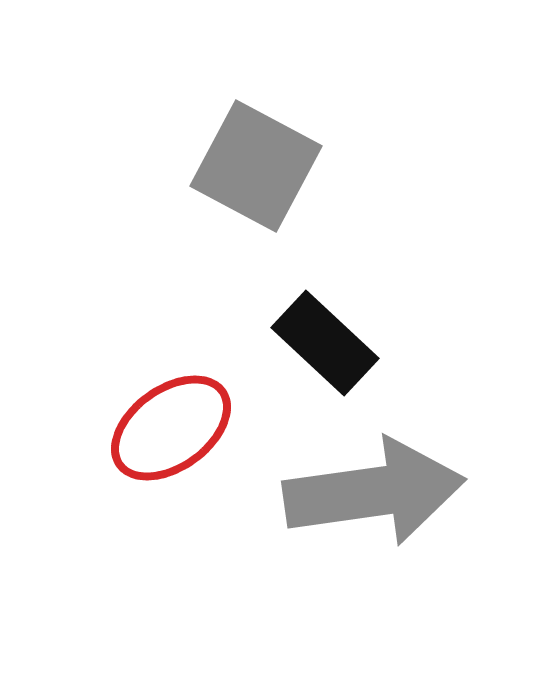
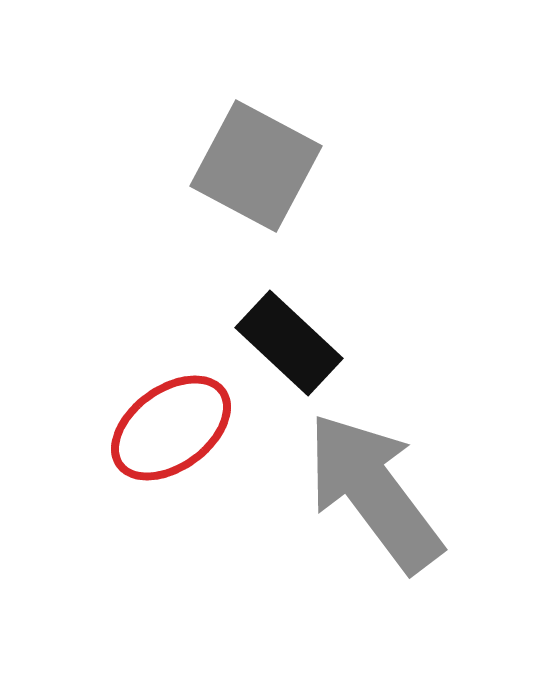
black rectangle: moved 36 px left
gray arrow: rotated 119 degrees counterclockwise
